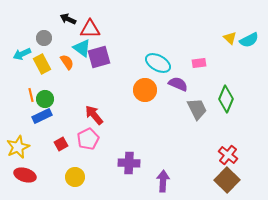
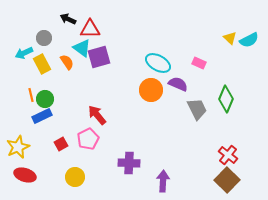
cyan arrow: moved 2 px right, 1 px up
pink rectangle: rotated 32 degrees clockwise
orange circle: moved 6 px right
red arrow: moved 3 px right
